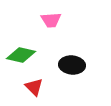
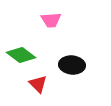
green diamond: rotated 24 degrees clockwise
red triangle: moved 4 px right, 3 px up
